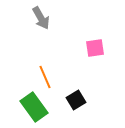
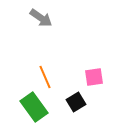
gray arrow: rotated 25 degrees counterclockwise
pink square: moved 1 px left, 29 px down
black square: moved 2 px down
